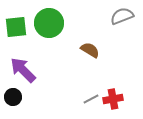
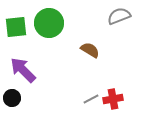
gray semicircle: moved 3 px left
black circle: moved 1 px left, 1 px down
